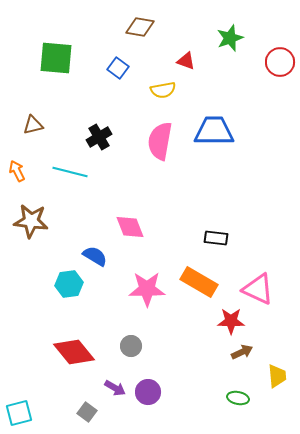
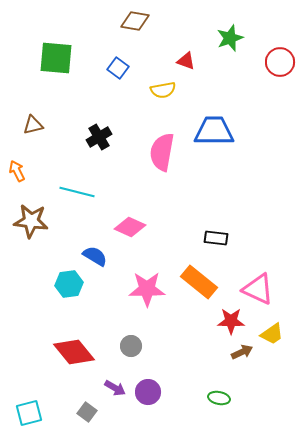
brown diamond: moved 5 px left, 6 px up
pink semicircle: moved 2 px right, 11 px down
cyan line: moved 7 px right, 20 px down
pink diamond: rotated 44 degrees counterclockwise
orange rectangle: rotated 9 degrees clockwise
yellow trapezoid: moved 5 px left, 42 px up; rotated 60 degrees clockwise
green ellipse: moved 19 px left
cyan square: moved 10 px right
